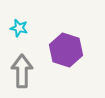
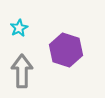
cyan star: rotated 30 degrees clockwise
